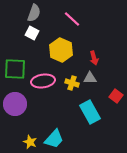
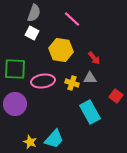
yellow hexagon: rotated 15 degrees counterclockwise
red arrow: rotated 24 degrees counterclockwise
